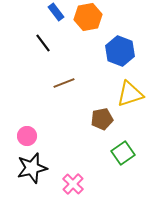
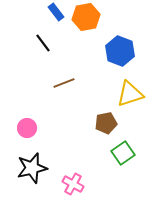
orange hexagon: moved 2 px left
brown pentagon: moved 4 px right, 4 px down
pink circle: moved 8 px up
pink cross: rotated 15 degrees counterclockwise
